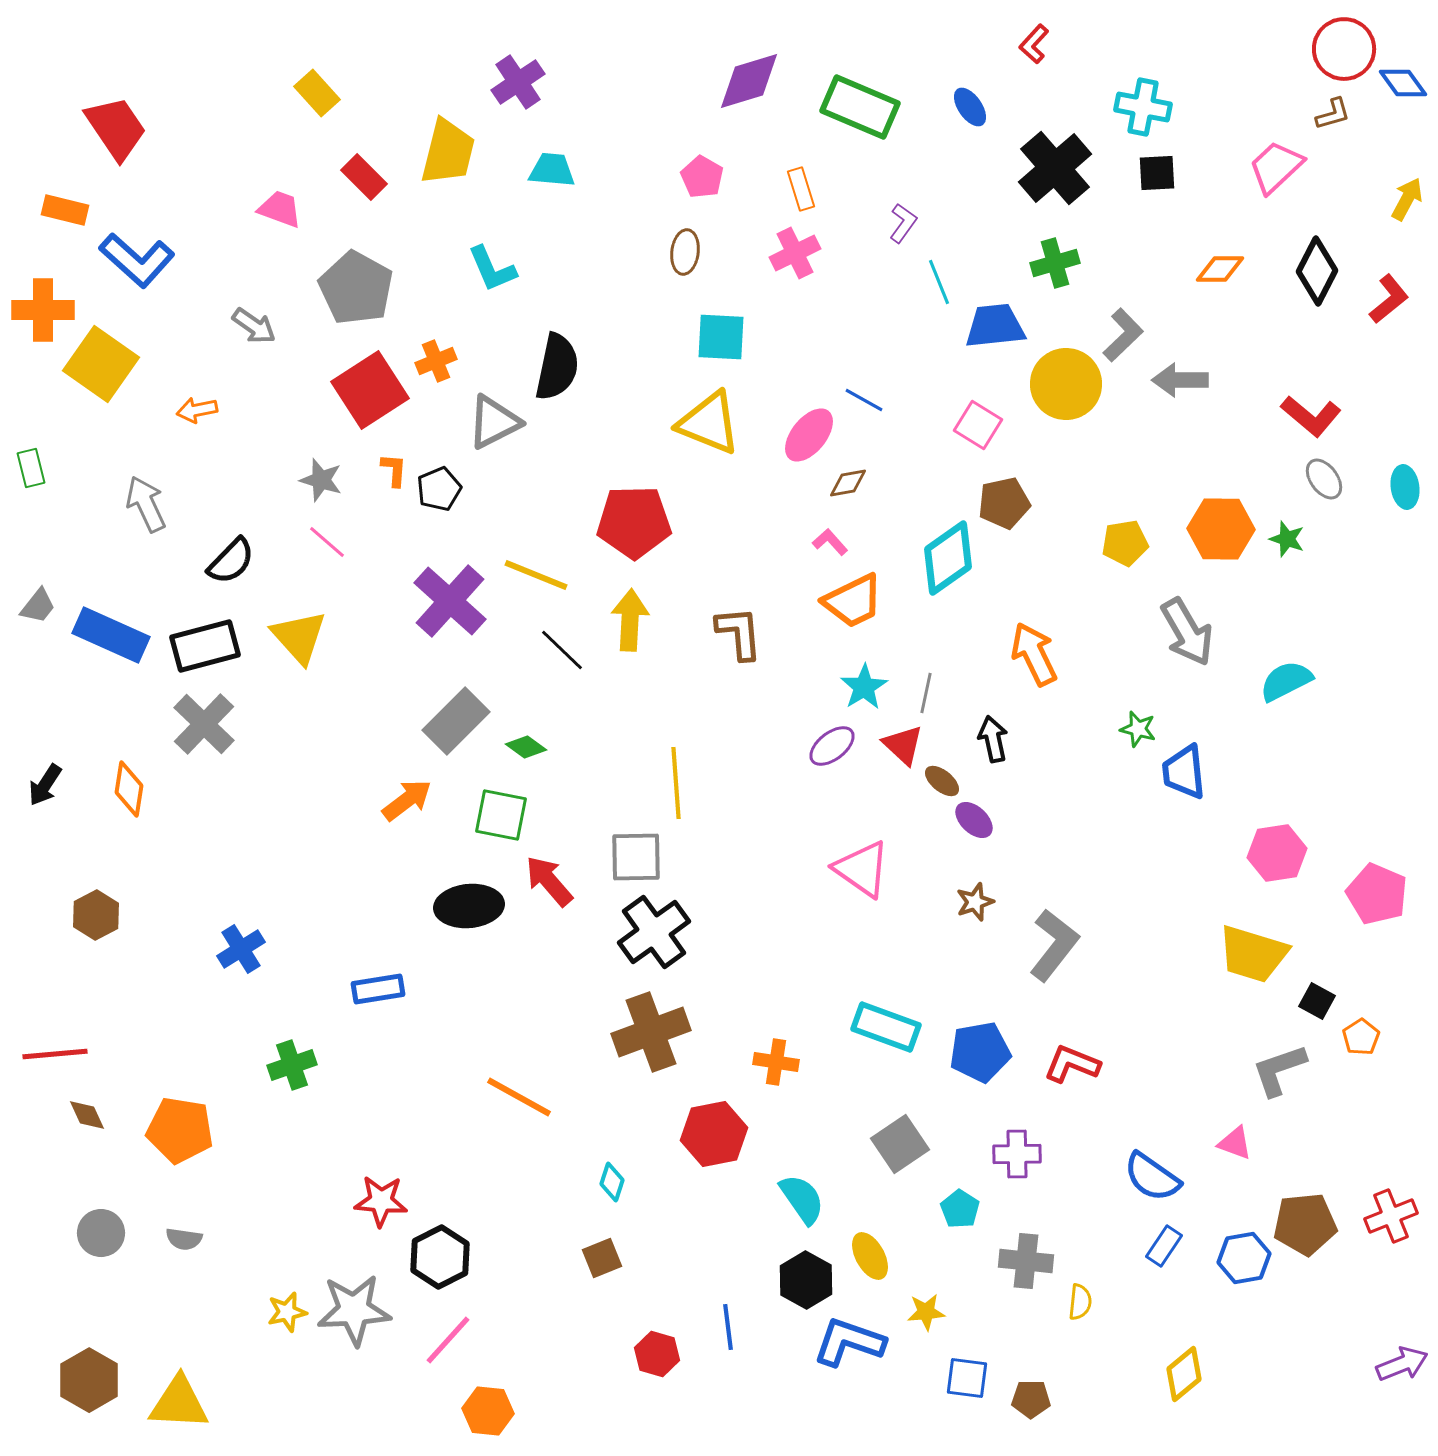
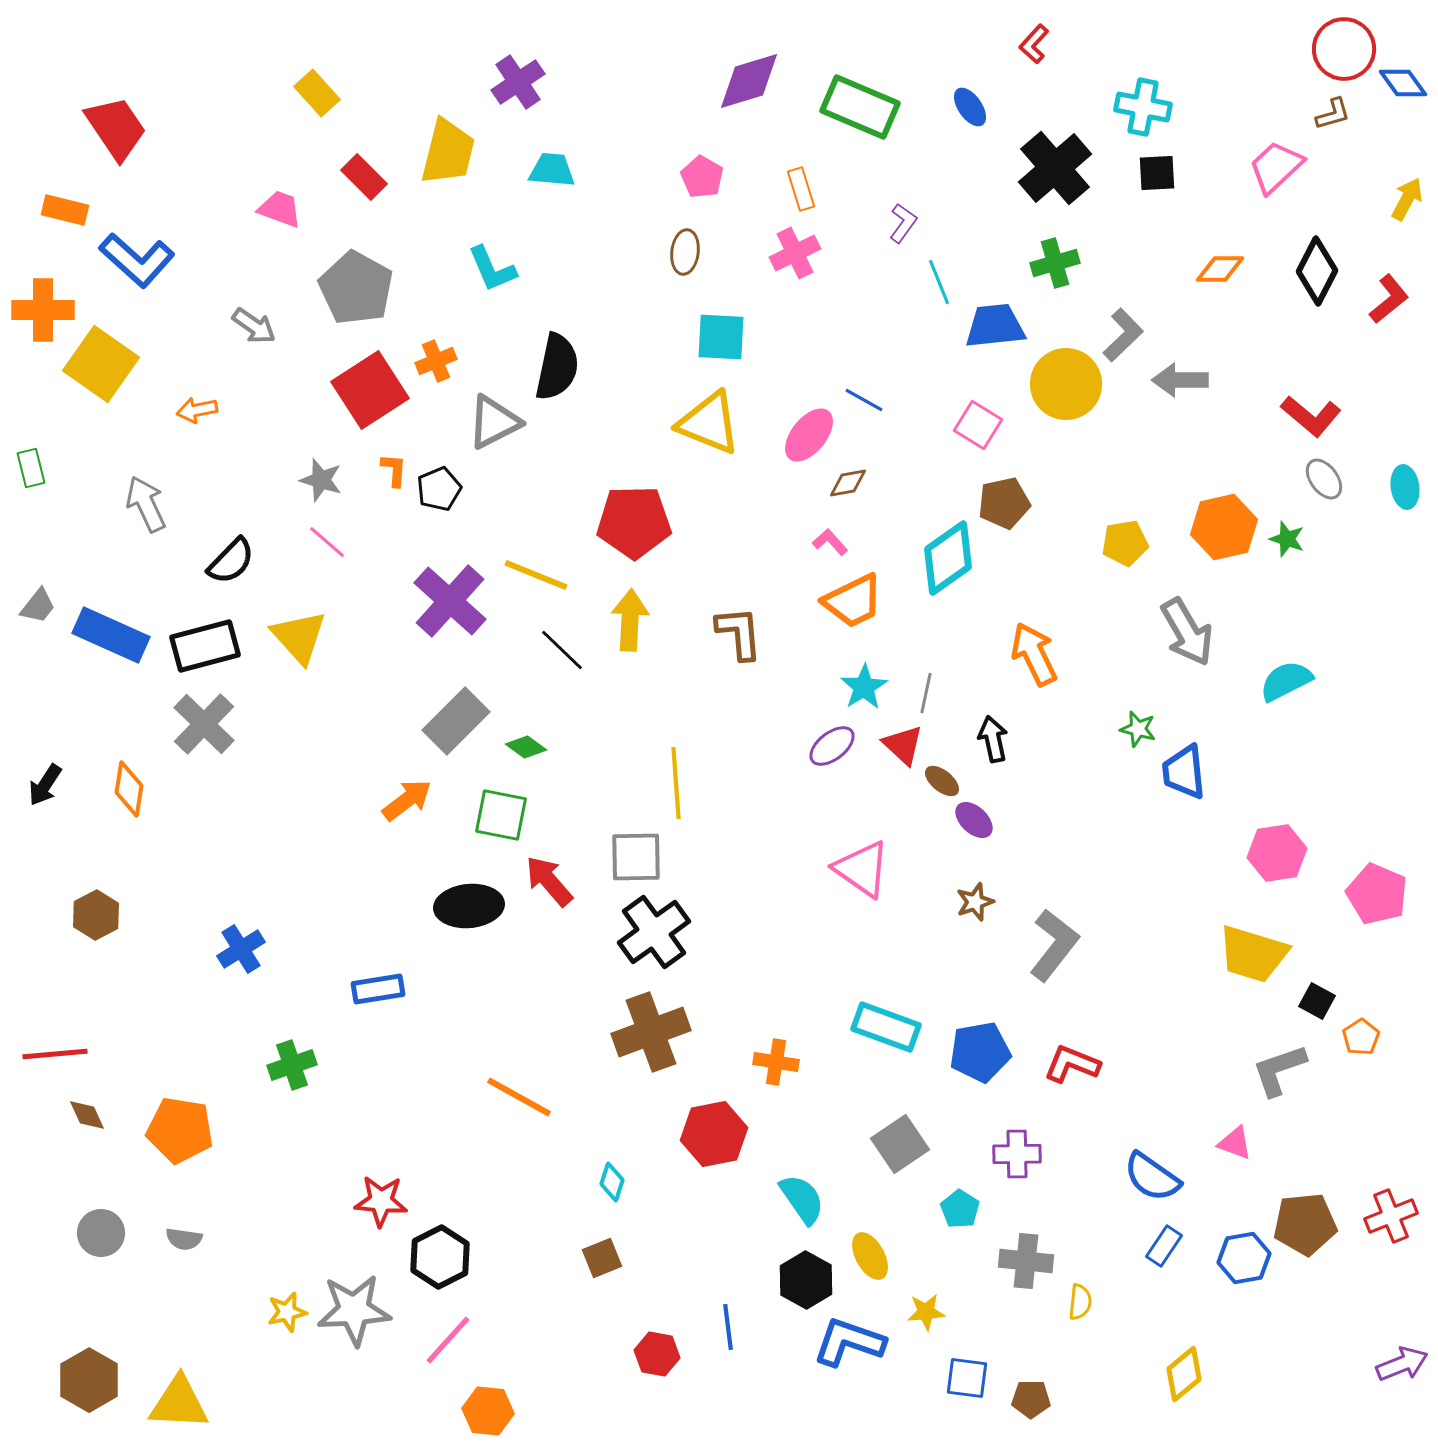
orange hexagon at (1221, 529): moved 3 px right, 2 px up; rotated 14 degrees counterclockwise
red hexagon at (657, 1354): rotated 6 degrees counterclockwise
